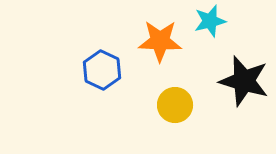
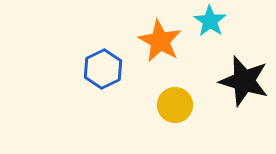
cyan star: rotated 24 degrees counterclockwise
orange star: rotated 27 degrees clockwise
blue hexagon: moved 1 px right, 1 px up; rotated 9 degrees clockwise
